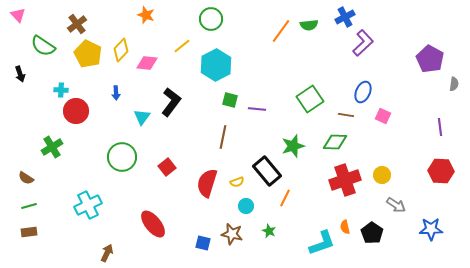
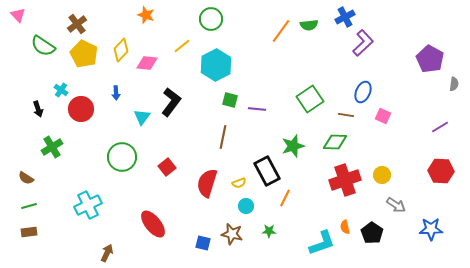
yellow pentagon at (88, 54): moved 4 px left
black arrow at (20, 74): moved 18 px right, 35 px down
cyan cross at (61, 90): rotated 32 degrees clockwise
red circle at (76, 111): moved 5 px right, 2 px up
purple line at (440, 127): rotated 66 degrees clockwise
black rectangle at (267, 171): rotated 12 degrees clockwise
yellow semicircle at (237, 182): moved 2 px right, 1 px down
green star at (269, 231): rotated 24 degrees counterclockwise
